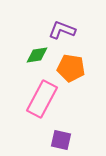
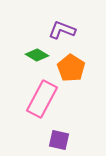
green diamond: rotated 40 degrees clockwise
orange pentagon: rotated 24 degrees clockwise
purple square: moved 2 px left
